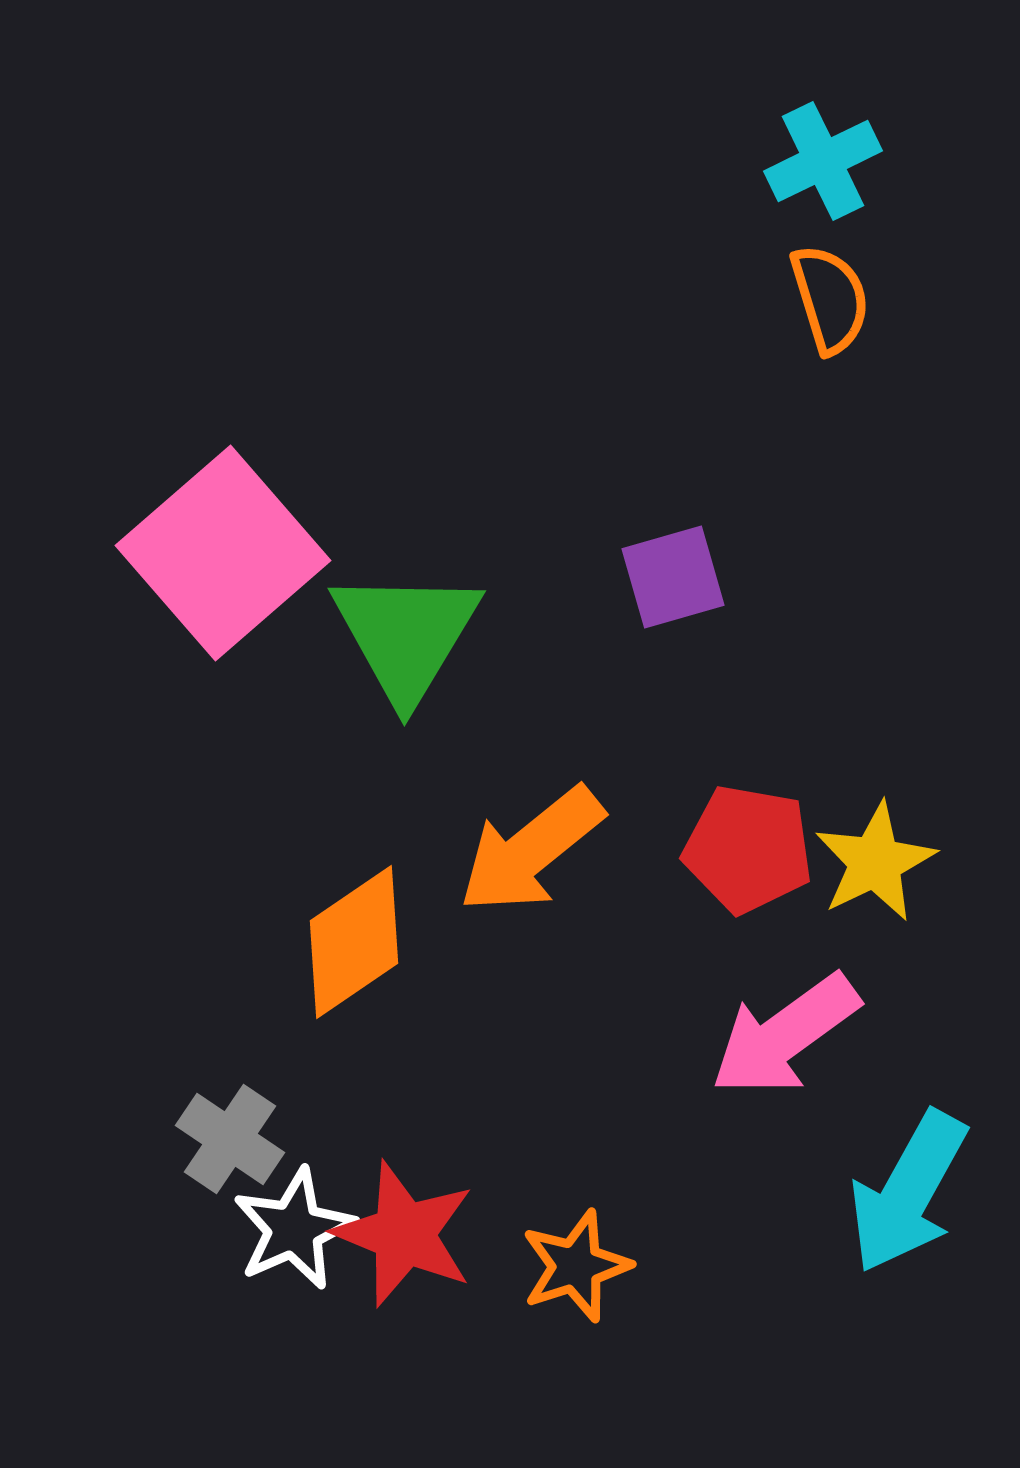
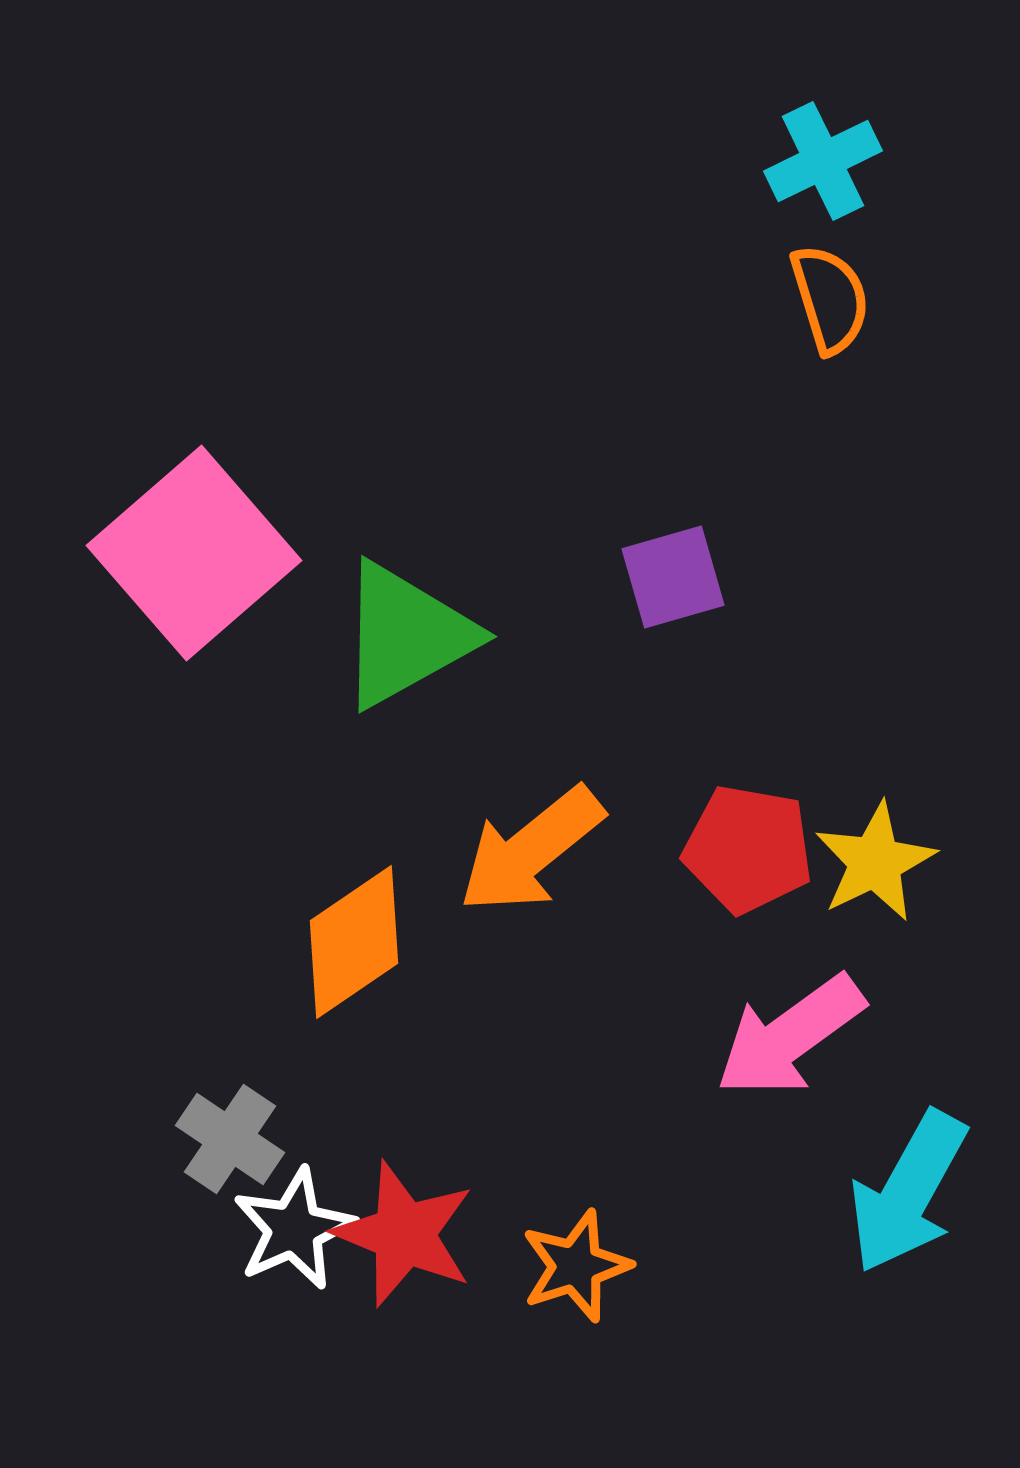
pink square: moved 29 px left
green triangle: rotated 30 degrees clockwise
pink arrow: moved 5 px right, 1 px down
